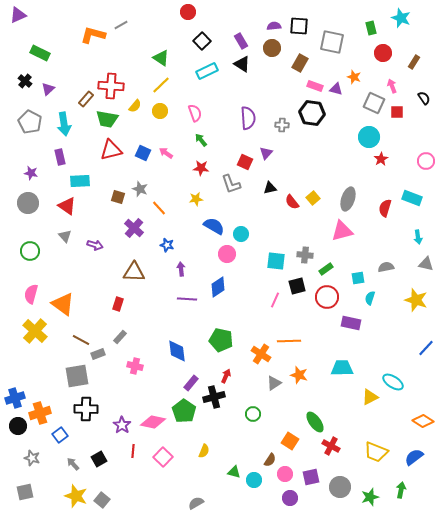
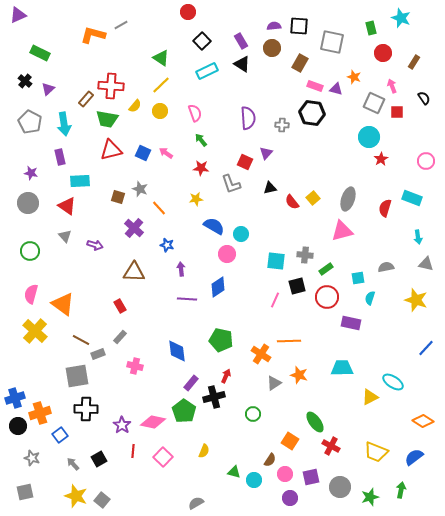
red rectangle at (118, 304): moved 2 px right, 2 px down; rotated 48 degrees counterclockwise
